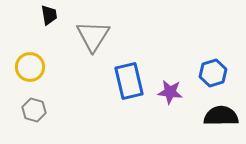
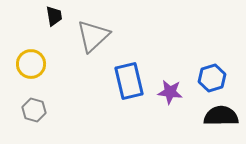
black trapezoid: moved 5 px right, 1 px down
gray triangle: rotated 15 degrees clockwise
yellow circle: moved 1 px right, 3 px up
blue hexagon: moved 1 px left, 5 px down
